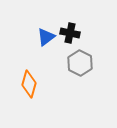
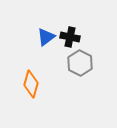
black cross: moved 4 px down
orange diamond: moved 2 px right
